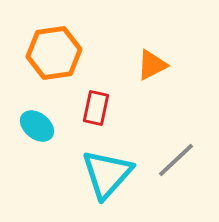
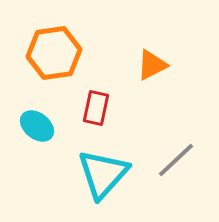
cyan triangle: moved 4 px left
